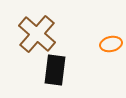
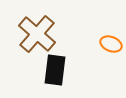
orange ellipse: rotated 35 degrees clockwise
